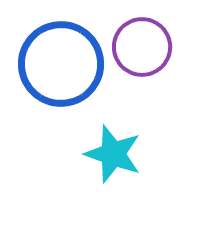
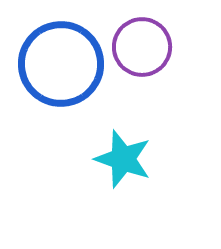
cyan star: moved 10 px right, 5 px down
